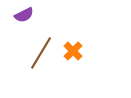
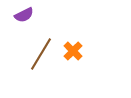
brown line: moved 1 px down
